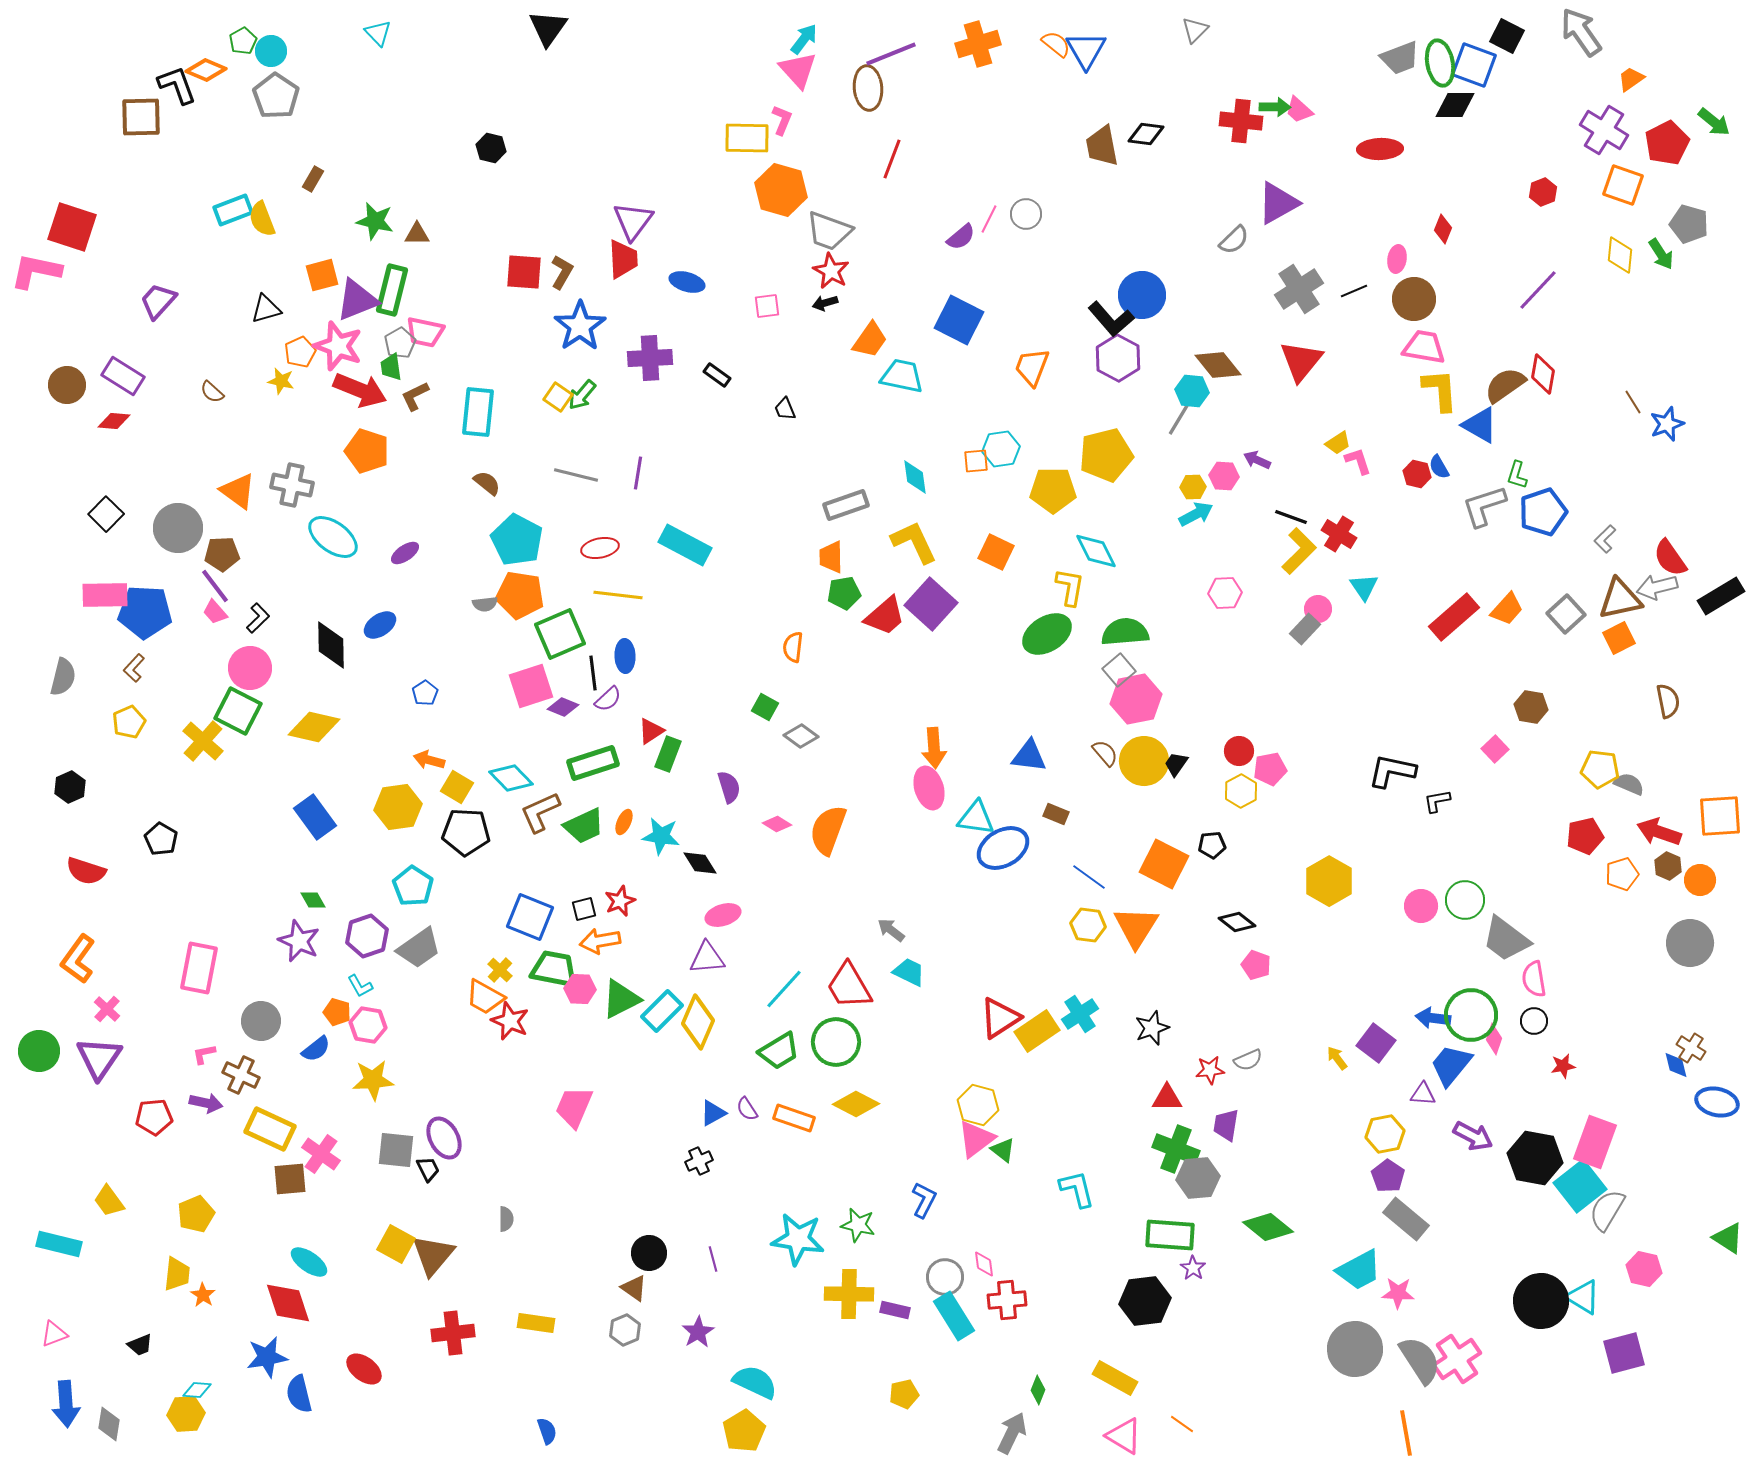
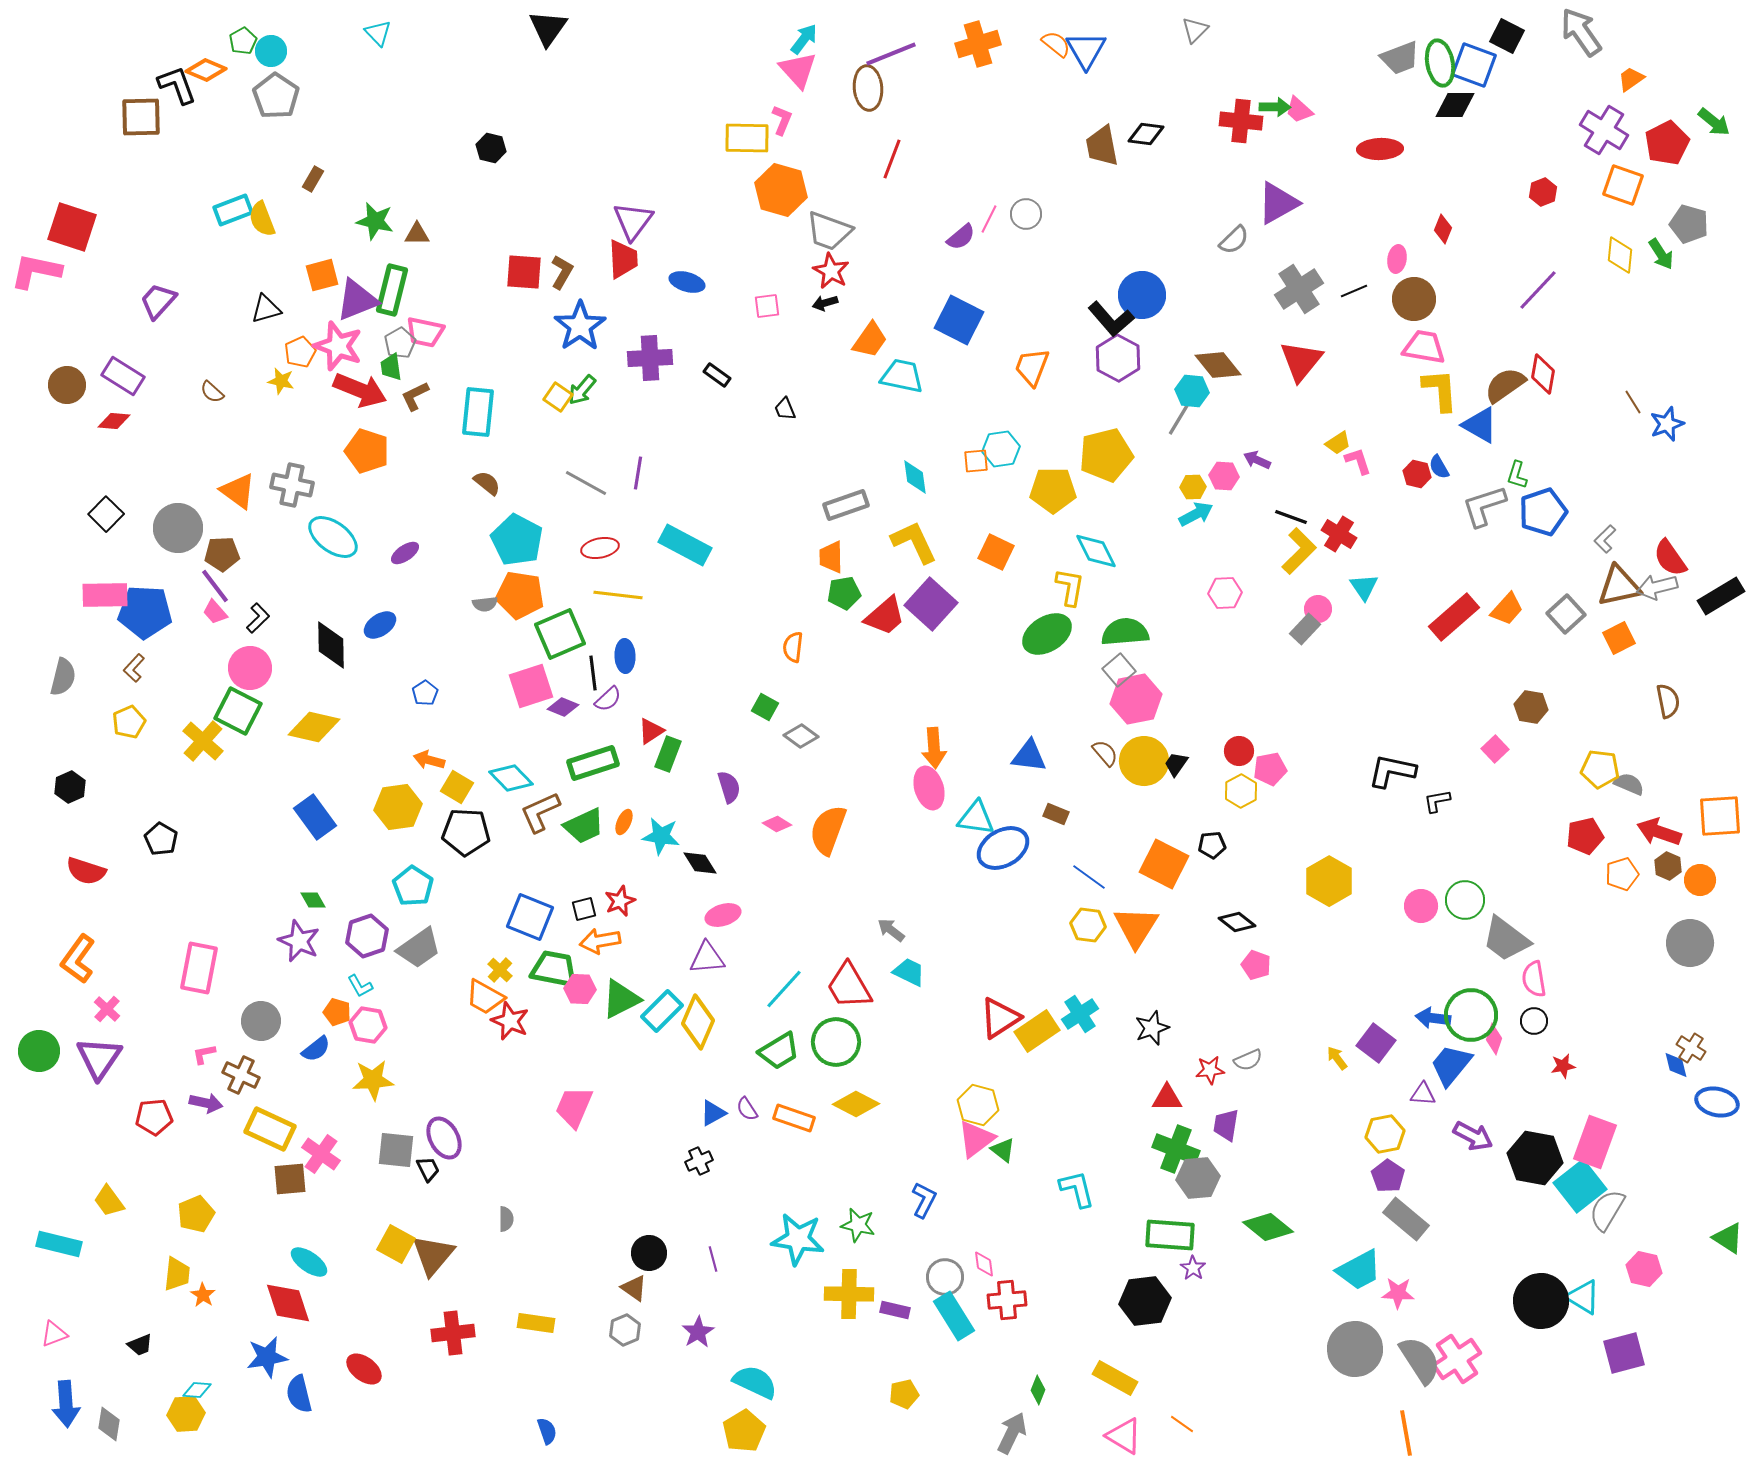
green arrow at (582, 395): moved 5 px up
gray line at (576, 475): moved 10 px right, 8 px down; rotated 15 degrees clockwise
brown triangle at (1620, 599): moved 1 px left, 13 px up
